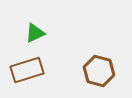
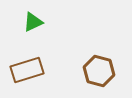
green triangle: moved 2 px left, 11 px up
